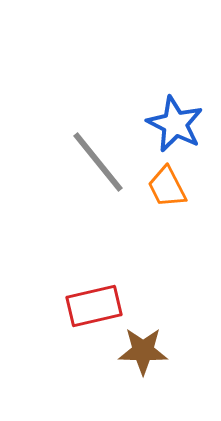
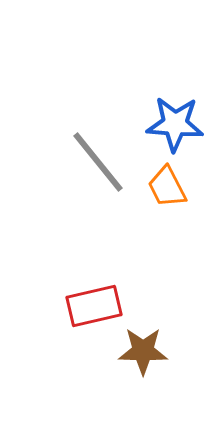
blue star: rotated 22 degrees counterclockwise
